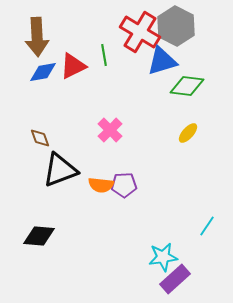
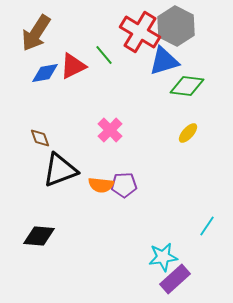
brown arrow: moved 1 px left, 4 px up; rotated 36 degrees clockwise
green line: rotated 30 degrees counterclockwise
blue triangle: moved 2 px right
blue diamond: moved 2 px right, 1 px down
